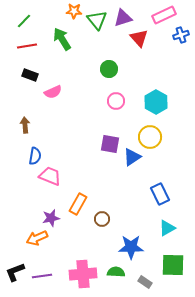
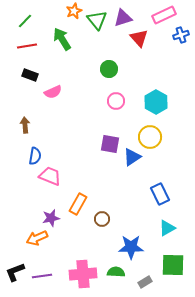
orange star: rotated 28 degrees counterclockwise
green line: moved 1 px right
gray rectangle: rotated 64 degrees counterclockwise
